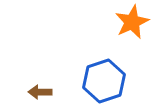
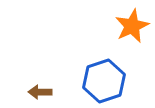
orange star: moved 4 px down
